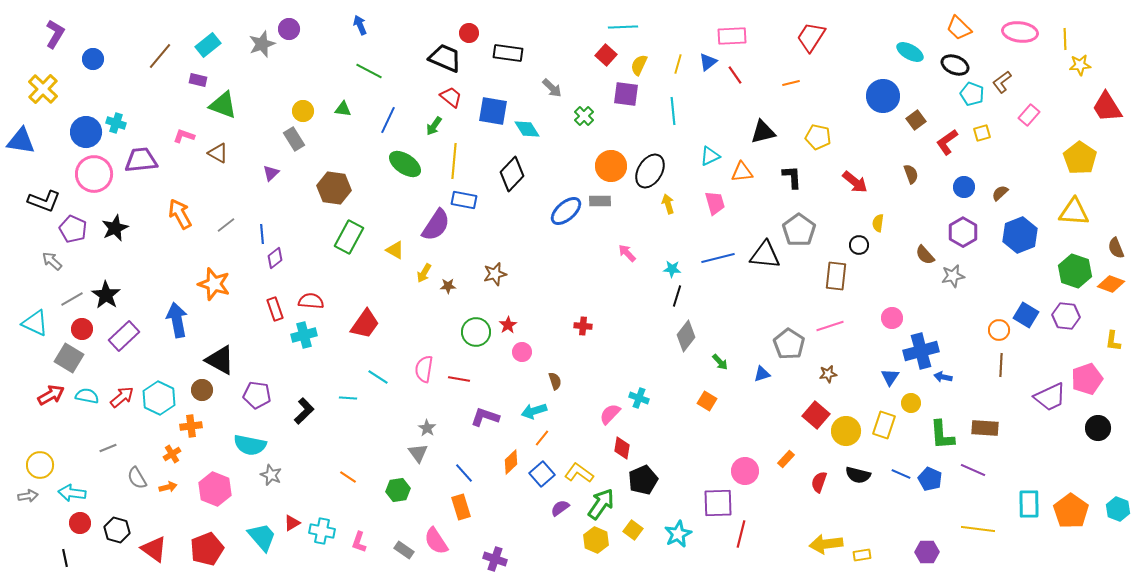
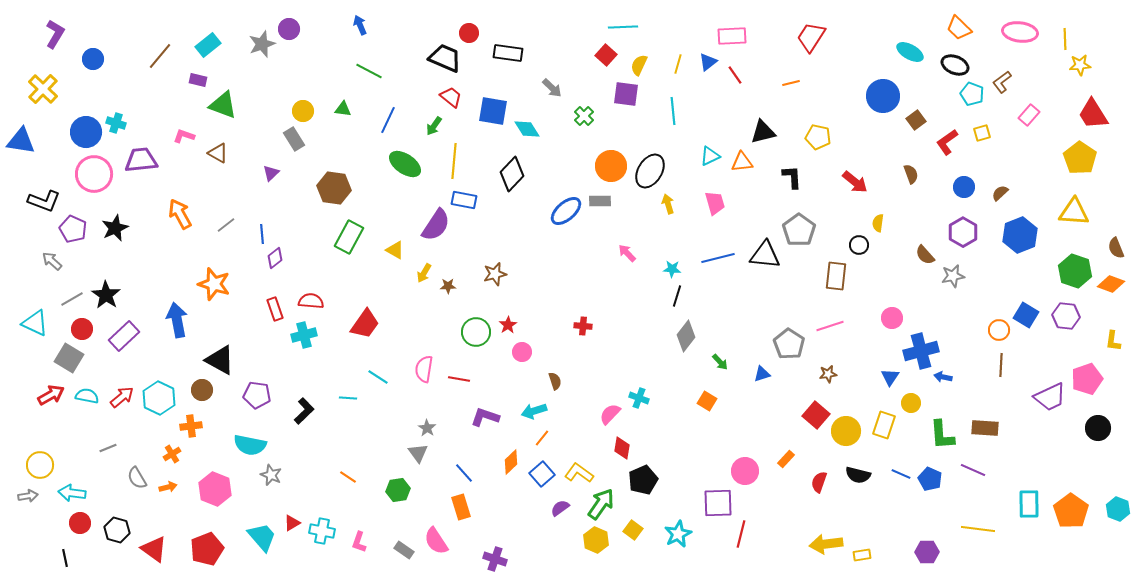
red trapezoid at (1107, 107): moved 14 px left, 7 px down
orange triangle at (742, 172): moved 10 px up
